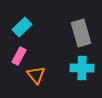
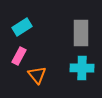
cyan rectangle: rotated 12 degrees clockwise
gray rectangle: rotated 16 degrees clockwise
orange triangle: moved 1 px right
